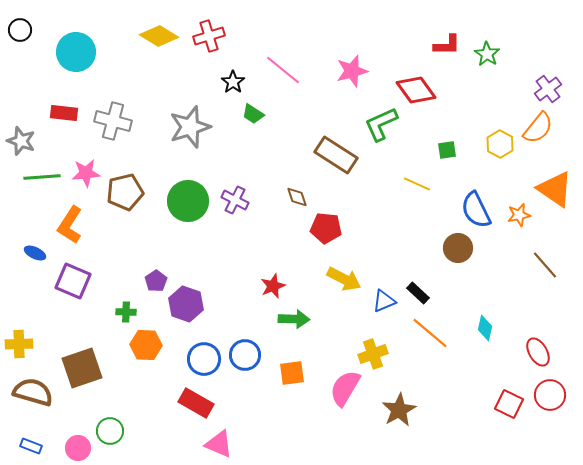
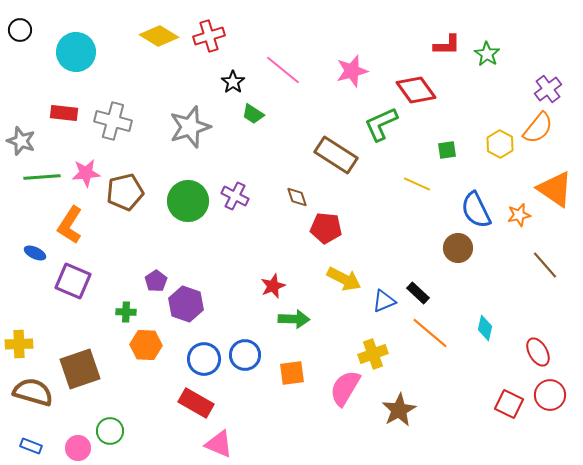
purple cross at (235, 200): moved 4 px up
brown square at (82, 368): moved 2 px left, 1 px down
